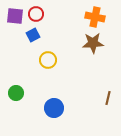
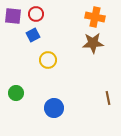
purple square: moved 2 px left
brown line: rotated 24 degrees counterclockwise
